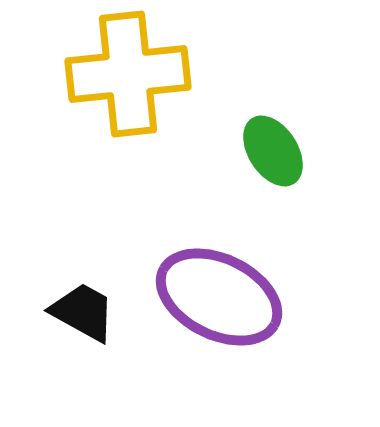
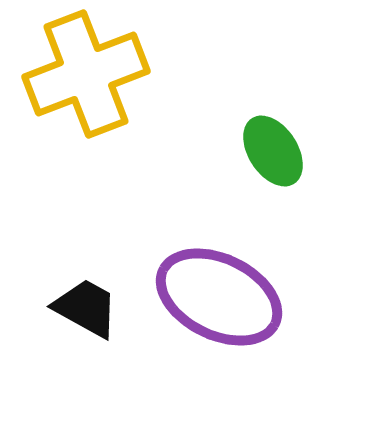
yellow cross: moved 42 px left; rotated 15 degrees counterclockwise
black trapezoid: moved 3 px right, 4 px up
